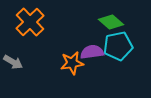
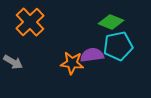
green diamond: rotated 20 degrees counterclockwise
purple semicircle: moved 3 px down
orange star: rotated 15 degrees clockwise
